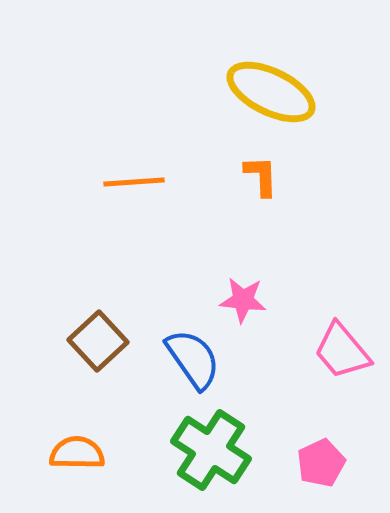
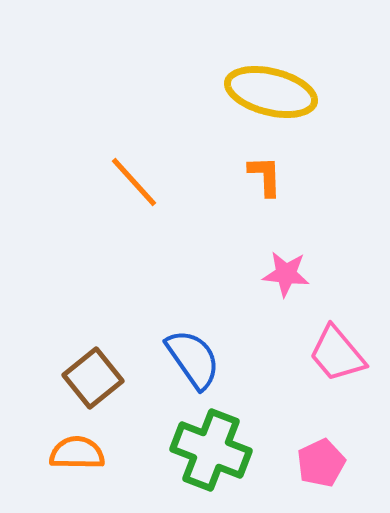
yellow ellipse: rotated 12 degrees counterclockwise
orange L-shape: moved 4 px right
orange line: rotated 52 degrees clockwise
pink star: moved 43 px right, 26 px up
brown square: moved 5 px left, 37 px down; rotated 4 degrees clockwise
pink trapezoid: moved 5 px left, 3 px down
green cross: rotated 12 degrees counterclockwise
